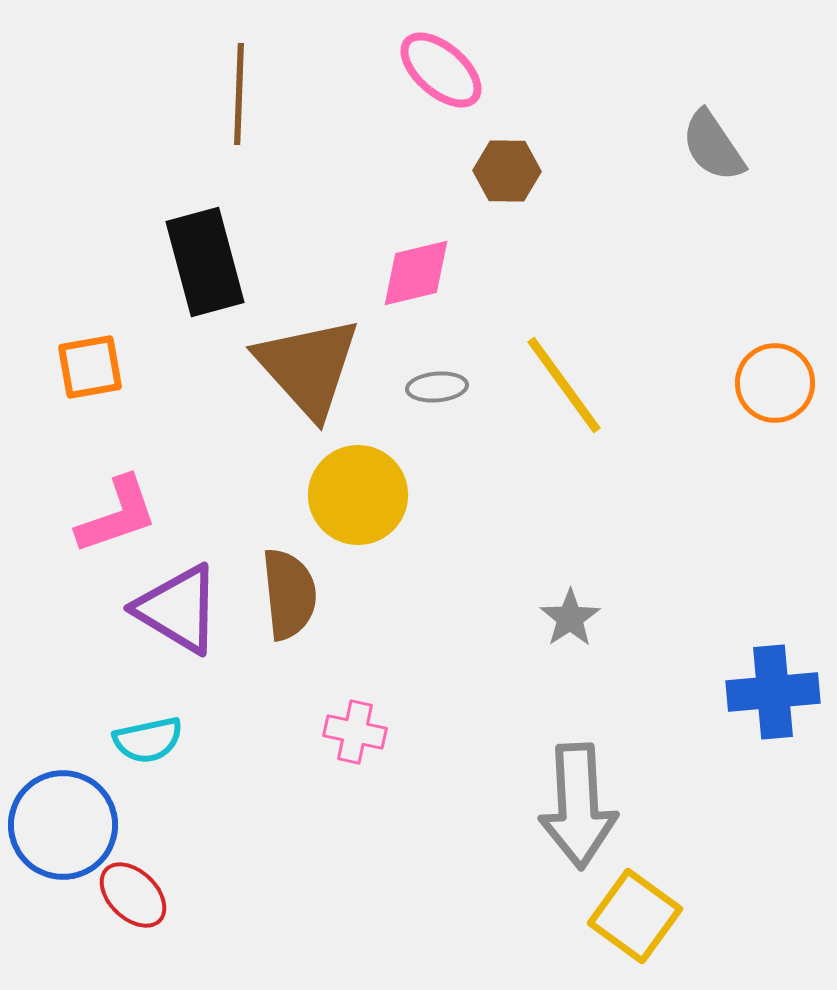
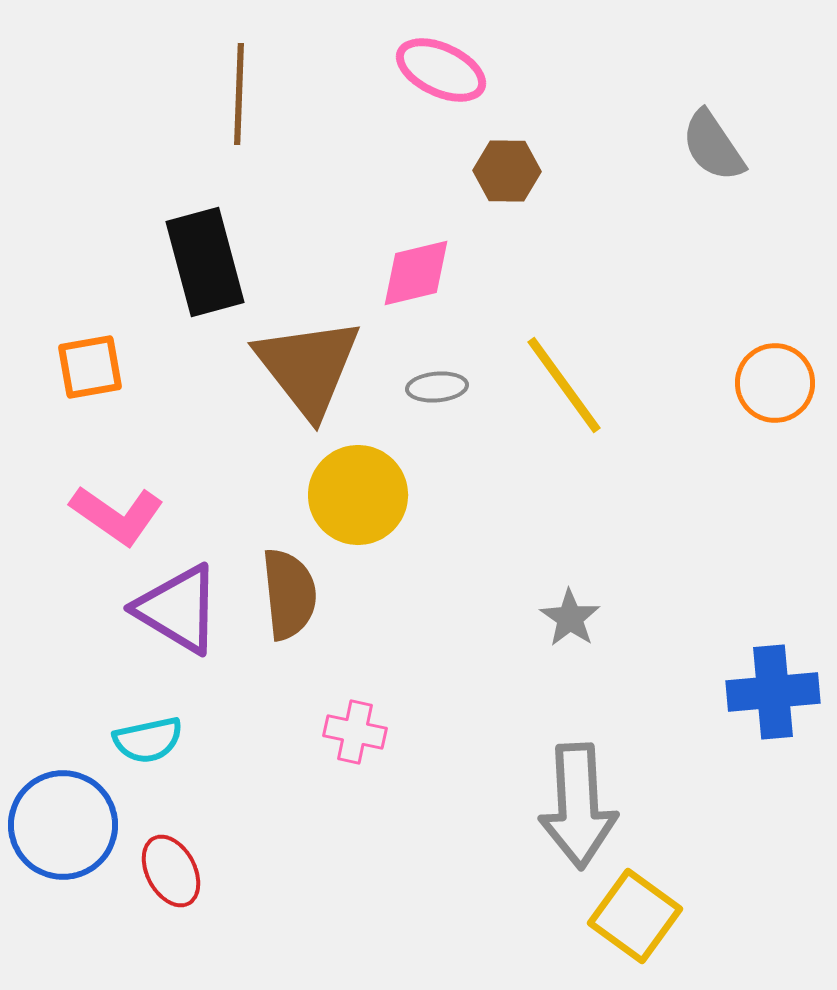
pink ellipse: rotated 16 degrees counterclockwise
brown triangle: rotated 4 degrees clockwise
pink L-shape: rotated 54 degrees clockwise
gray star: rotated 4 degrees counterclockwise
red ellipse: moved 38 px right, 24 px up; rotated 18 degrees clockwise
